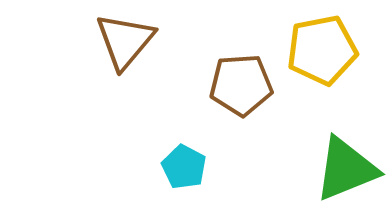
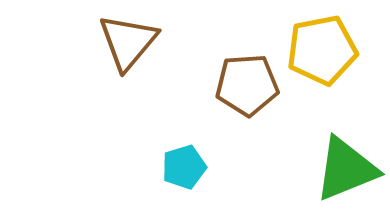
brown triangle: moved 3 px right, 1 px down
brown pentagon: moved 6 px right
cyan pentagon: rotated 27 degrees clockwise
